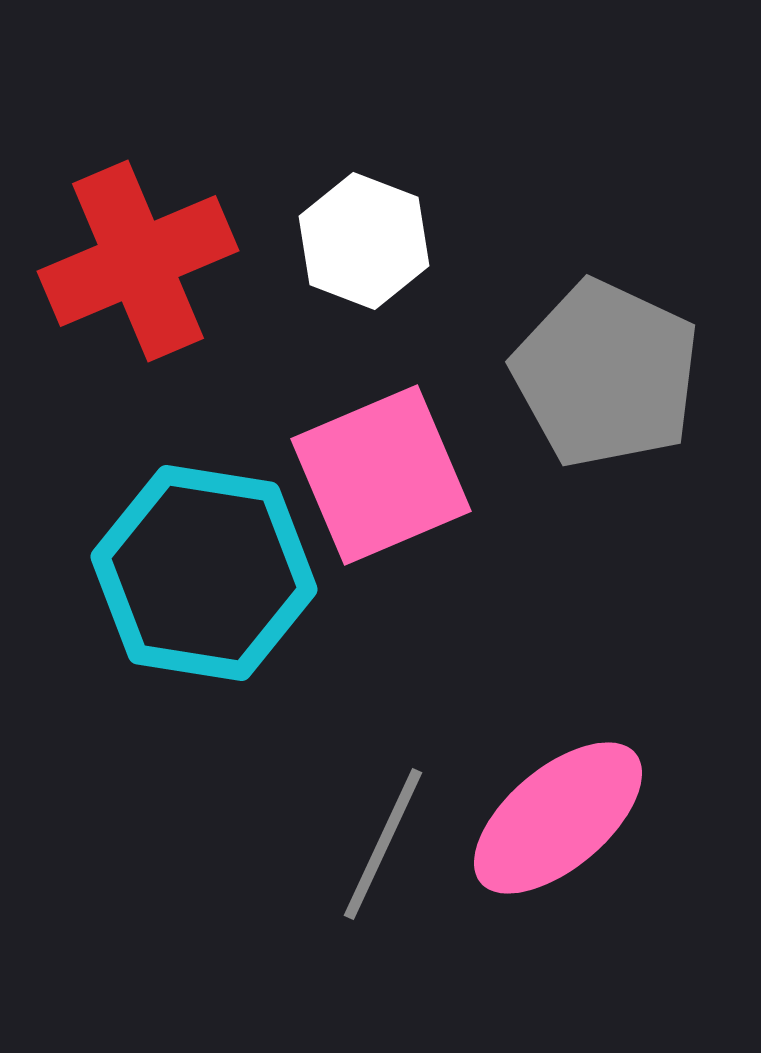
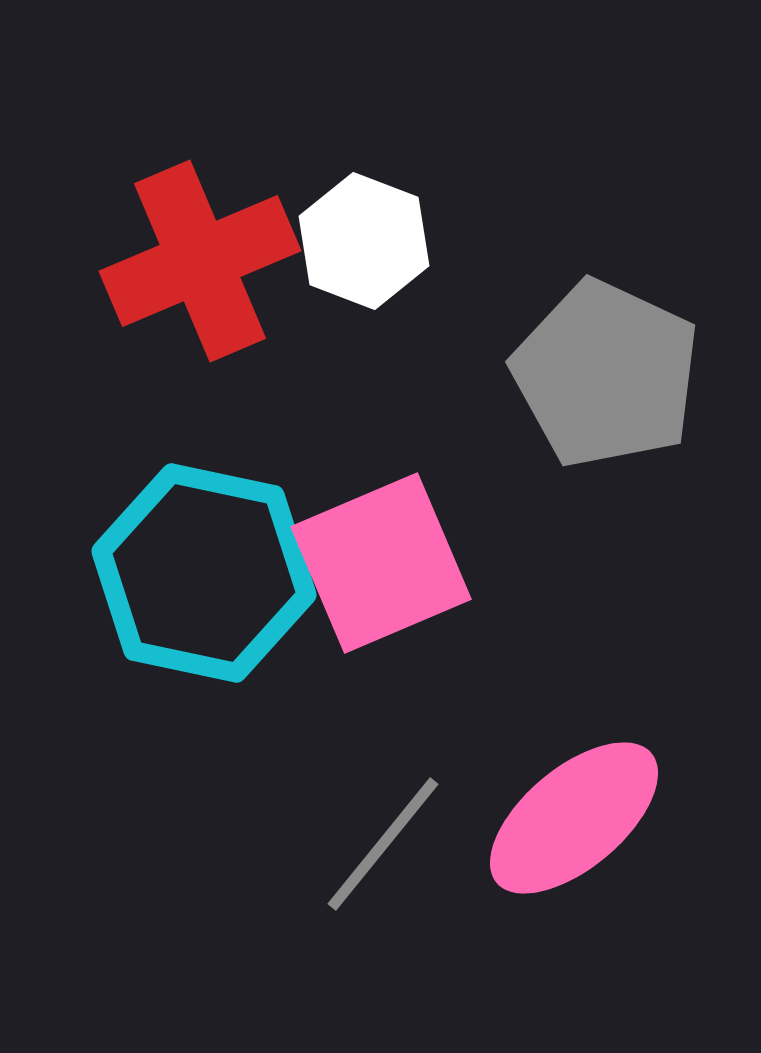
red cross: moved 62 px right
pink square: moved 88 px down
cyan hexagon: rotated 3 degrees clockwise
pink ellipse: moved 16 px right
gray line: rotated 14 degrees clockwise
